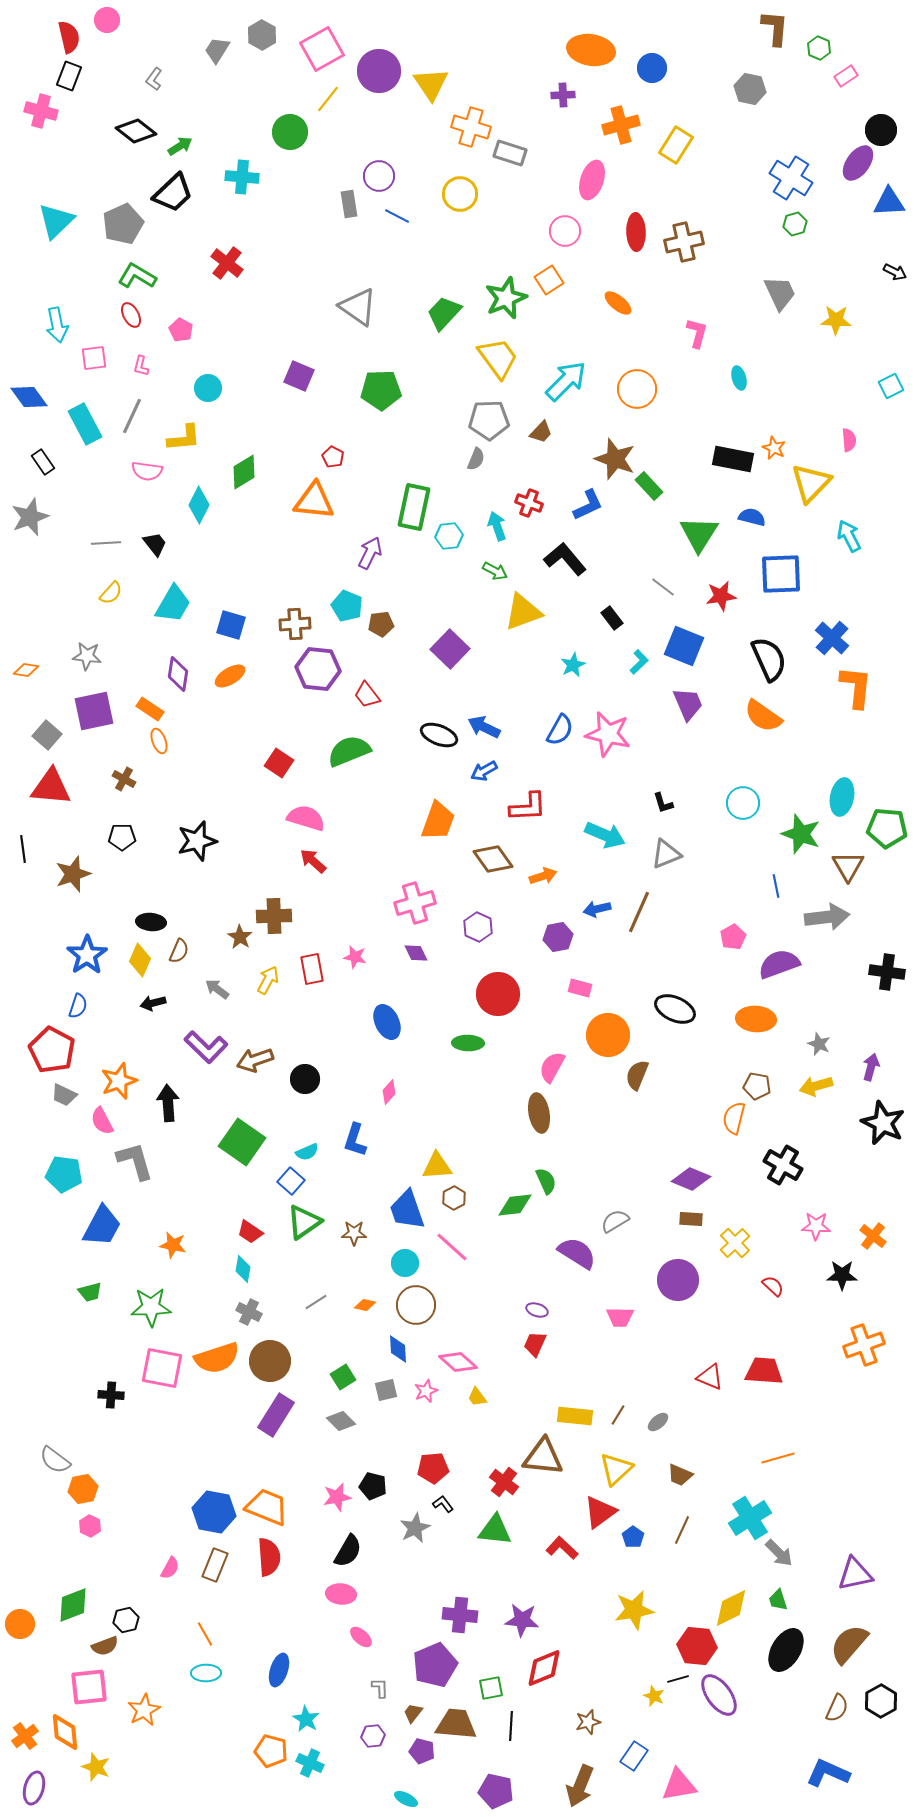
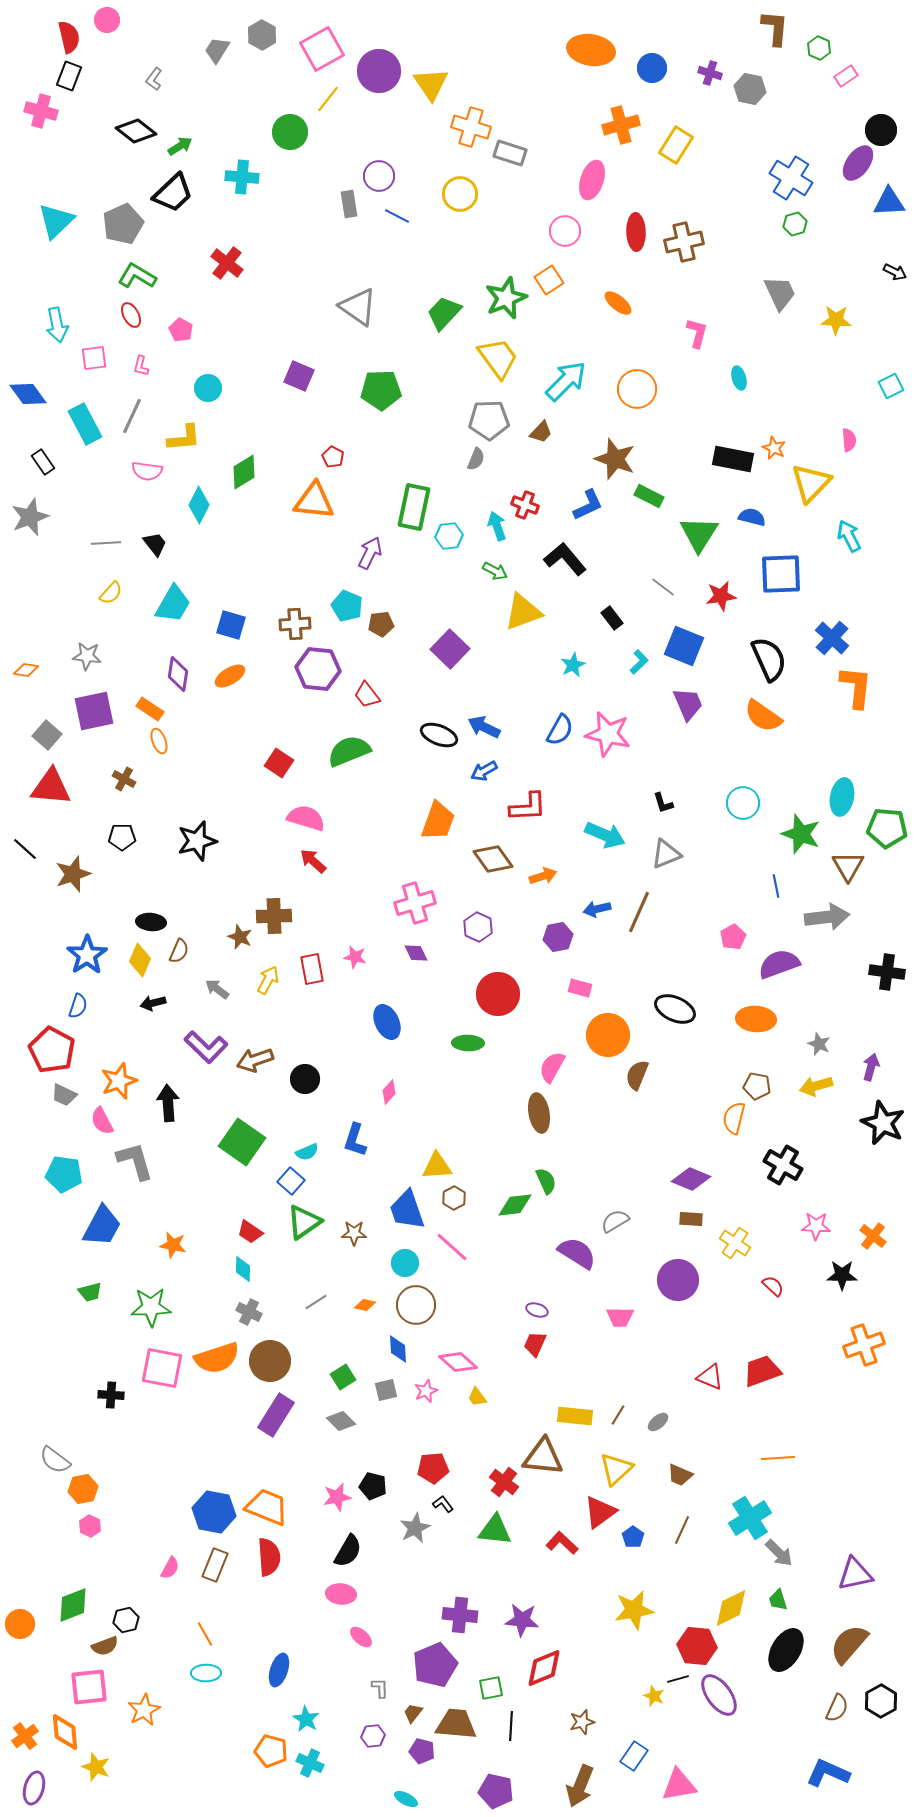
purple cross at (563, 95): moved 147 px right, 22 px up; rotated 20 degrees clockwise
blue diamond at (29, 397): moved 1 px left, 3 px up
green rectangle at (649, 486): moved 10 px down; rotated 20 degrees counterclockwise
red cross at (529, 503): moved 4 px left, 2 px down
black line at (23, 849): moved 2 px right; rotated 40 degrees counterclockwise
brown star at (240, 937): rotated 10 degrees counterclockwise
yellow cross at (735, 1243): rotated 12 degrees counterclockwise
cyan diamond at (243, 1269): rotated 8 degrees counterclockwise
red trapezoid at (764, 1371): moved 2 px left; rotated 24 degrees counterclockwise
orange line at (778, 1458): rotated 12 degrees clockwise
red L-shape at (562, 1548): moved 5 px up
brown star at (588, 1722): moved 6 px left
